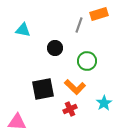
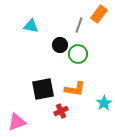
orange rectangle: rotated 36 degrees counterclockwise
cyan triangle: moved 8 px right, 4 px up
black circle: moved 5 px right, 3 px up
green circle: moved 9 px left, 7 px up
orange L-shape: moved 2 px down; rotated 35 degrees counterclockwise
red cross: moved 9 px left, 2 px down
pink triangle: rotated 24 degrees counterclockwise
